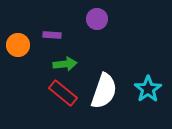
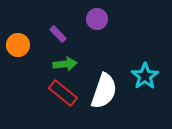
purple rectangle: moved 6 px right, 1 px up; rotated 42 degrees clockwise
cyan star: moved 3 px left, 13 px up
